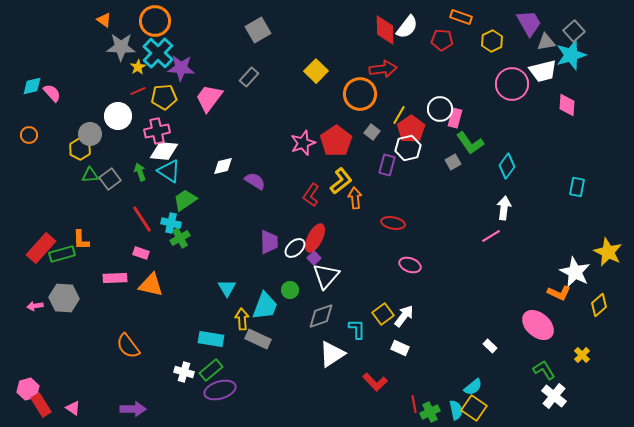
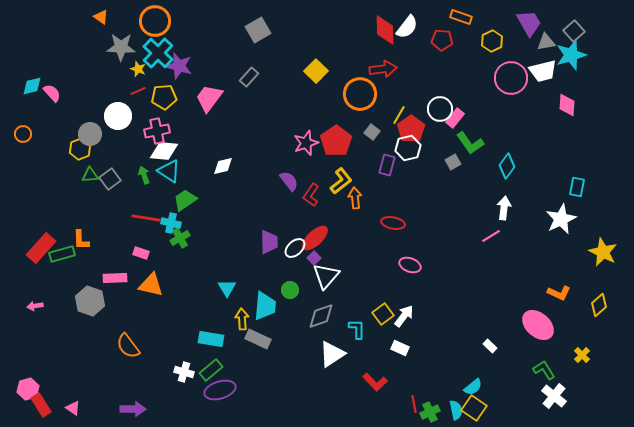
orange triangle at (104, 20): moved 3 px left, 3 px up
yellow star at (138, 67): moved 2 px down; rotated 21 degrees counterclockwise
purple star at (181, 68): moved 2 px left, 2 px up; rotated 12 degrees clockwise
pink circle at (512, 84): moved 1 px left, 6 px up
pink rectangle at (455, 118): rotated 24 degrees clockwise
orange circle at (29, 135): moved 6 px left, 1 px up
pink star at (303, 143): moved 3 px right
yellow hexagon at (80, 149): rotated 10 degrees clockwise
green arrow at (140, 172): moved 4 px right, 3 px down
purple semicircle at (255, 181): moved 34 px right; rotated 20 degrees clockwise
red line at (142, 219): moved 4 px right, 1 px up; rotated 48 degrees counterclockwise
red ellipse at (315, 238): rotated 20 degrees clockwise
yellow star at (608, 252): moved 5 px left
white star at (575, 272): moved 14 px left, 53 px up; rotated 20 degrees clockwise
gray hexagon at (64, 298): moved 26 px right, 3 px down; rotated 16 degrees clockwise
cyan trapezoid at (265, 306): rotated 16 degrees counterclockwise
